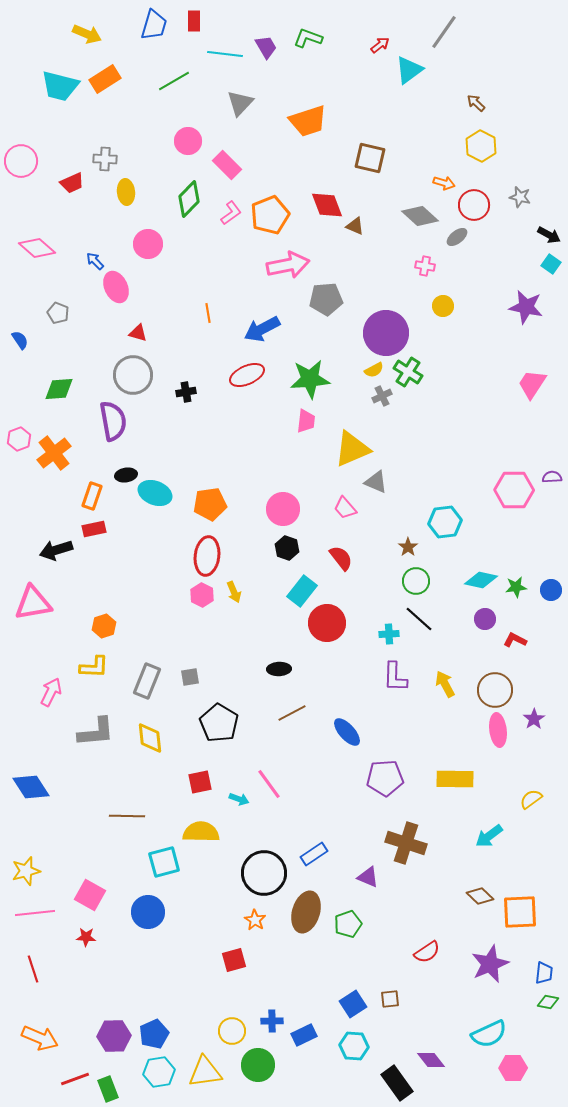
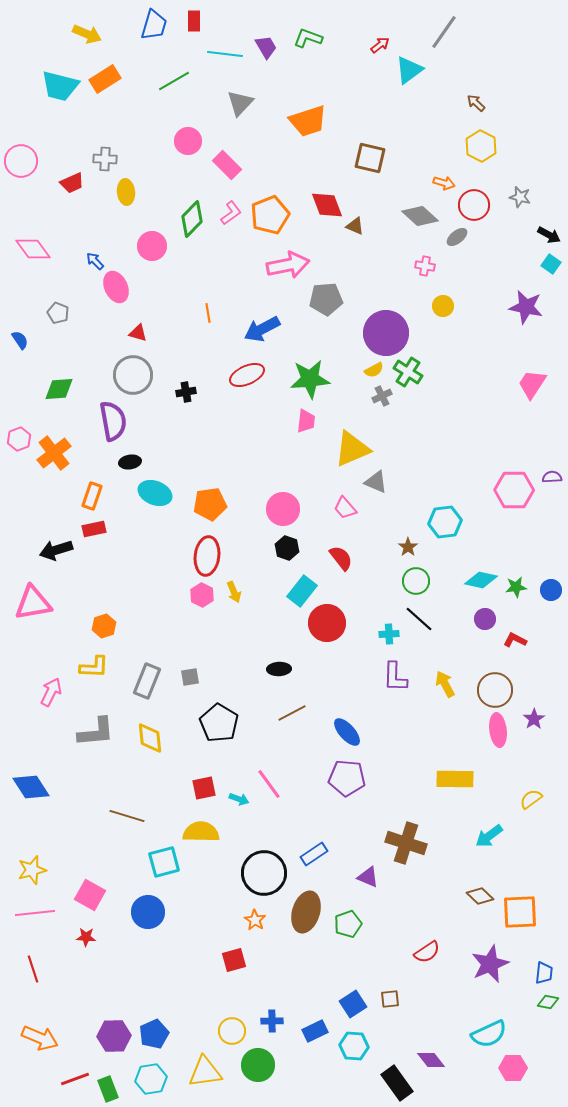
green diamond at (189, 199): moved 3 px right, 20 px down
pink circle at (148, 244): moved 4 px right, 2 px down
pink diamond at (37, 248): moved 4 px left, 1 px down; rotated 12 degrees clockwise
black ellipse at (126, 475): moved 4 px right, 13 px up
purple pentagon at (385, 778): moved 38 px left; rotated 9 degrees clockwise
red square at (200, 782): moved 4 px right, 6 px down
brown line at (127, 816): rotated 16 degrees clockwise
yellow star at (26, 871): moved 6 px right, 1 px up
blue rectangle at (304, 1035): moved 11 px right, 4 px up
cyan hexagon at (159, 1072): moved 8 px left, 7 px down
